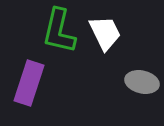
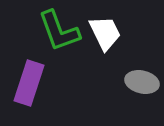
green L-shape: rotated 33 degrees counterclockwise
